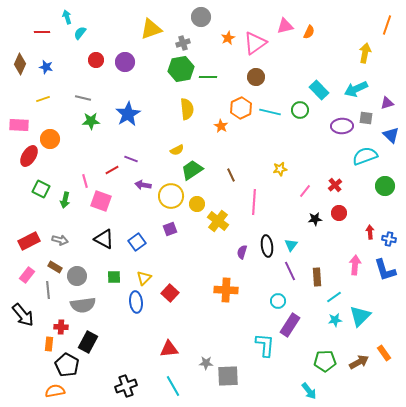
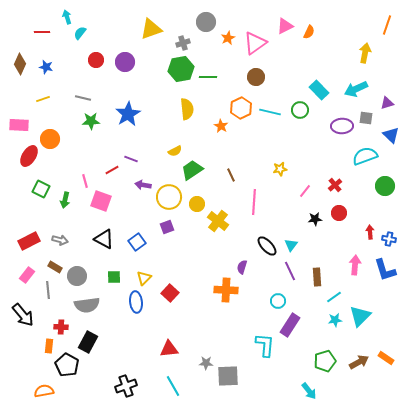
gray circle at (201, 17): moved 5 px right, 5 px down
pink triangle at (285, 26): rotated 12 degrees counterclockwise
yellow semicircle at (177, 150): moved 2 px left, 1 px down
yellow circle at (171, 196): moved 2 px left, 1 px down
purple square at (170, 229): moved 3 px left, 2 px up
black ellipse at (267, 246): rotated 35 degrees counterclockwise
purple semicircle at (242, 252): moved 15 px down
gray semicircle at (83, 305): moved 4 px right
orange rectangle at (49, 344): moved 2 px down
orange rectangle at (384, 353): moved 2 px right, 5 px down; rotated 21 degrees counterclockwise
green pentagon at (325, 361): rotated 15 degrees counterclockwise
orange semicircle at (55, 391): moved 11 px left
